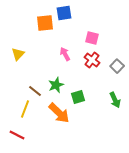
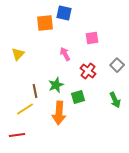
blue square: rotated 21 degrees clockwise
pink square: rotated 24 degrees counterclockwise
red cross: moved 4 px left, 11 px down
gray square: moved 1 px up
brown line: rotated 40 degrees clockwise
yellow line: rotated 36 degrees clockwise
orange arrow: rotated 50 degrees clockwise
red line: rotated 35 degrees counterclockwise
